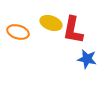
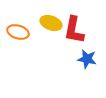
red L-shape: moved 1 px right
